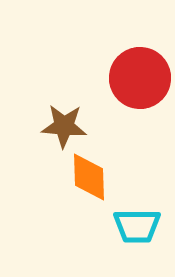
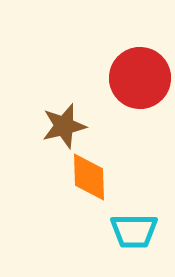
brown star: rotated 18 degrees counterclockwise
cyan trapezoid: moved 3 px left, 5 px down
